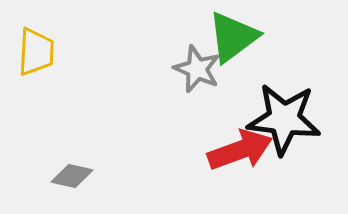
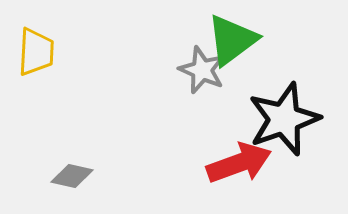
green triangle: moved 1 px left, 3 px down
gray star: moved 5 px right, 1 px down
black star: rotated 26 degrees counterclockwise
red arrow: moved 1 px left, 13 px down
